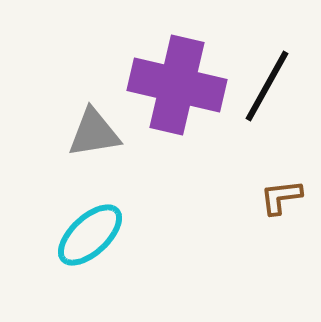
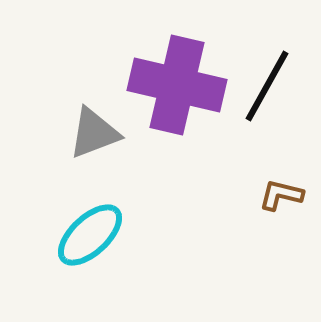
gray triangle: rotated 12 degrees counterclockwise
brown L-shape: moved 2 px up; rotated 21 degrees clockwise
